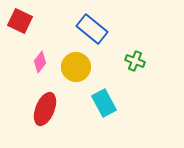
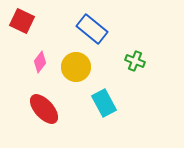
red square: moved 2 px right
red ellipse: moved 1 px left; rotated 64 degrees counterclockwise
